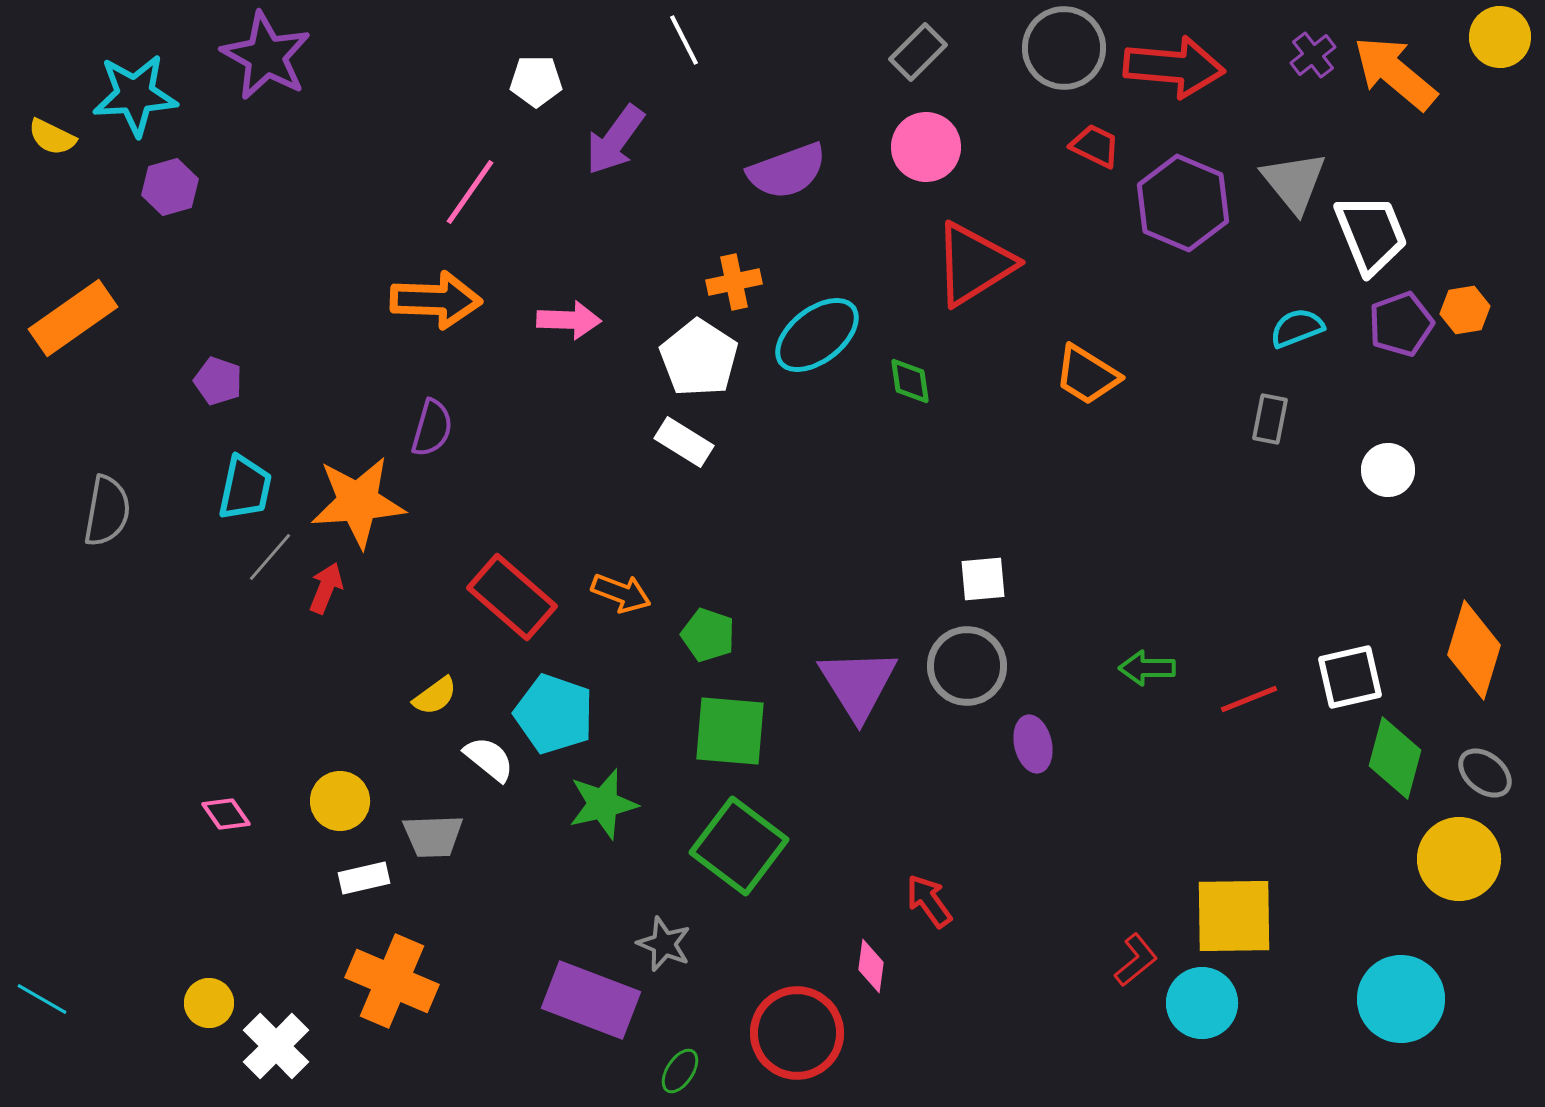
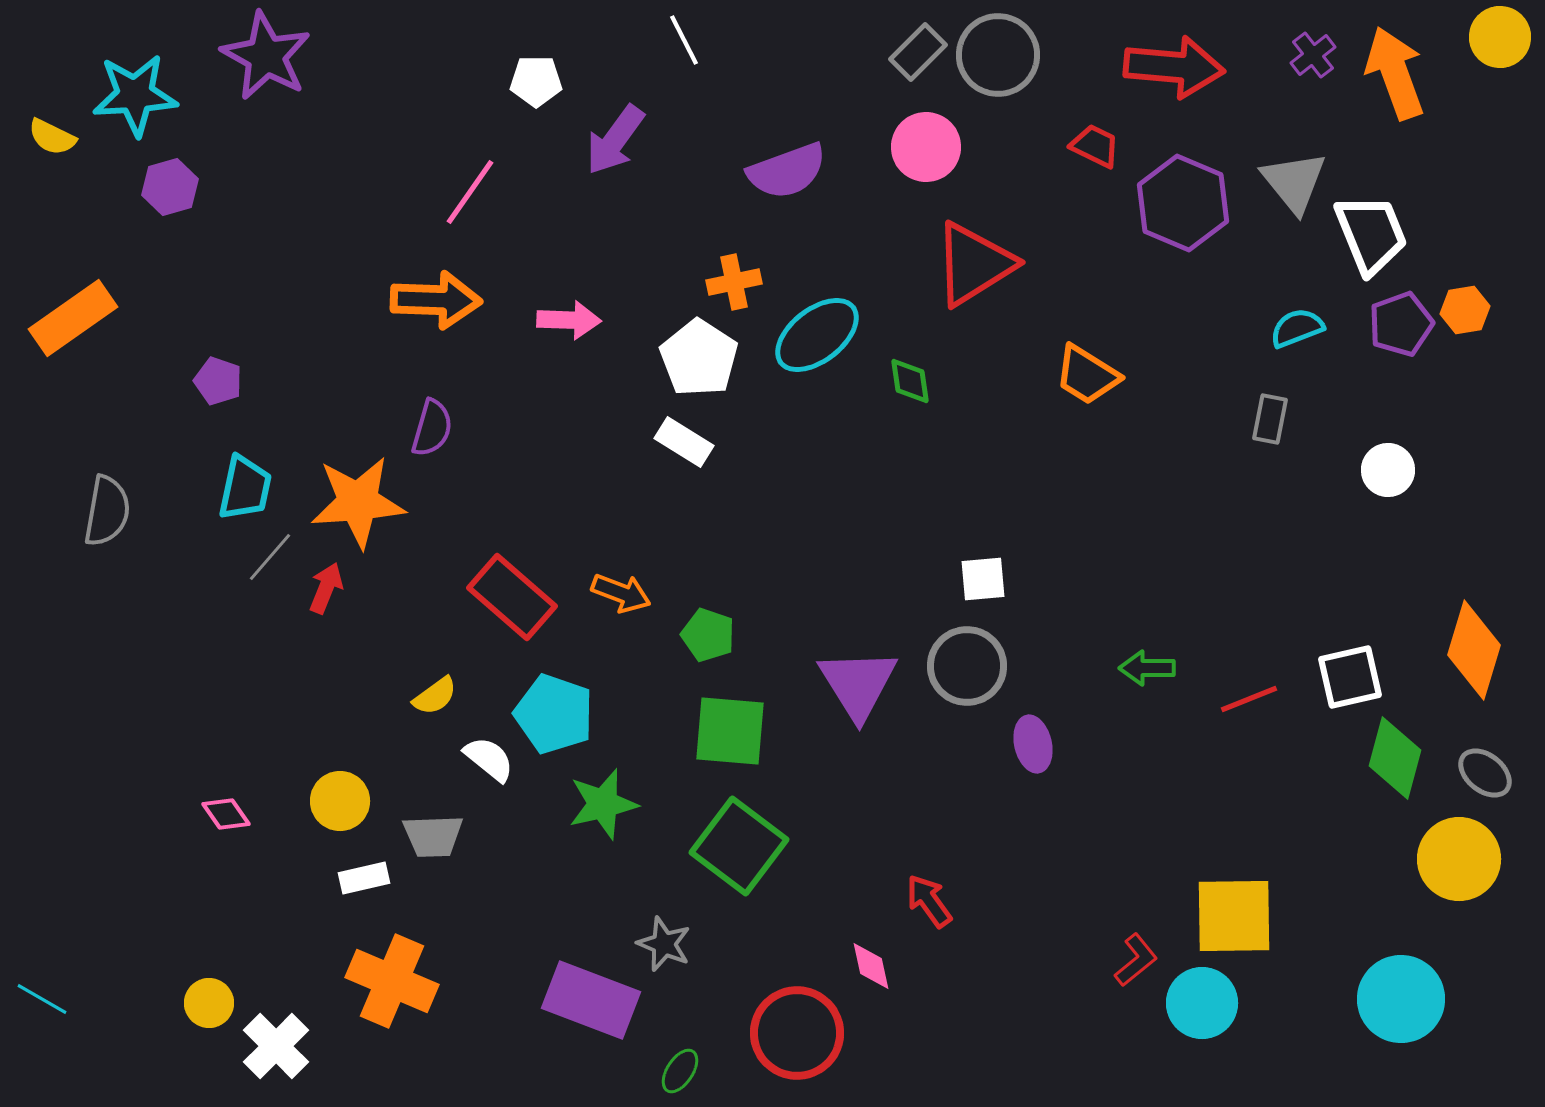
gray circle at (1064, 48): moved 66 px left, 7 px down
orange arrow at (1395, 73): rotated 30 degrees clockwise
pink diamond at (871, 966): rotated 20 degrees counterclockwise
